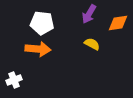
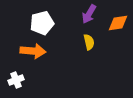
white pentagon: rotated 20 degrees counterclockwise
yellow semicircle: moved 3 px left, 2 px up; rotated 49 degrees clockwise
orange arrow: moved 5 px left, 2 px down
white cross: moved 2 px right
